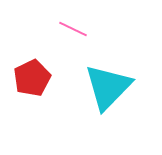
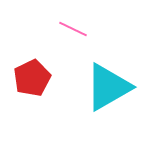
cyan triangle: rotated 16 degrees clockwise
